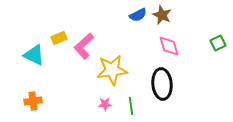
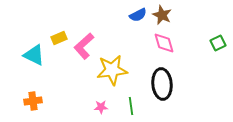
pink diamond: moved 5 px left, 3 px up
pink star: moved 4 px left, 3 px down
